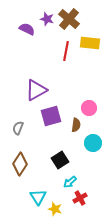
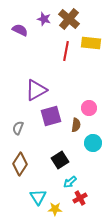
purple star: moved 3 px left
purple semicircle: moved 7 px left, 1 px down
yellow rectangle: moved 1 px right
yellow star: rotated 16 degrees counterclockwise
